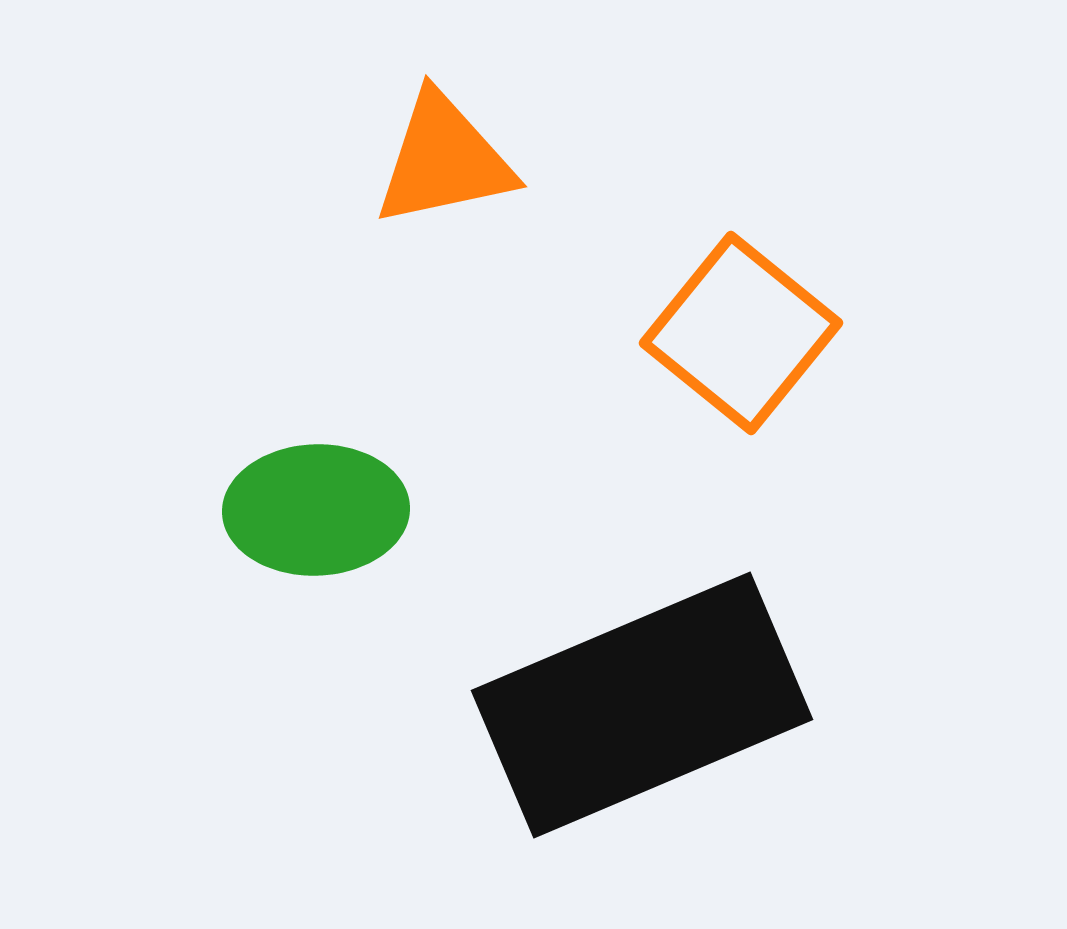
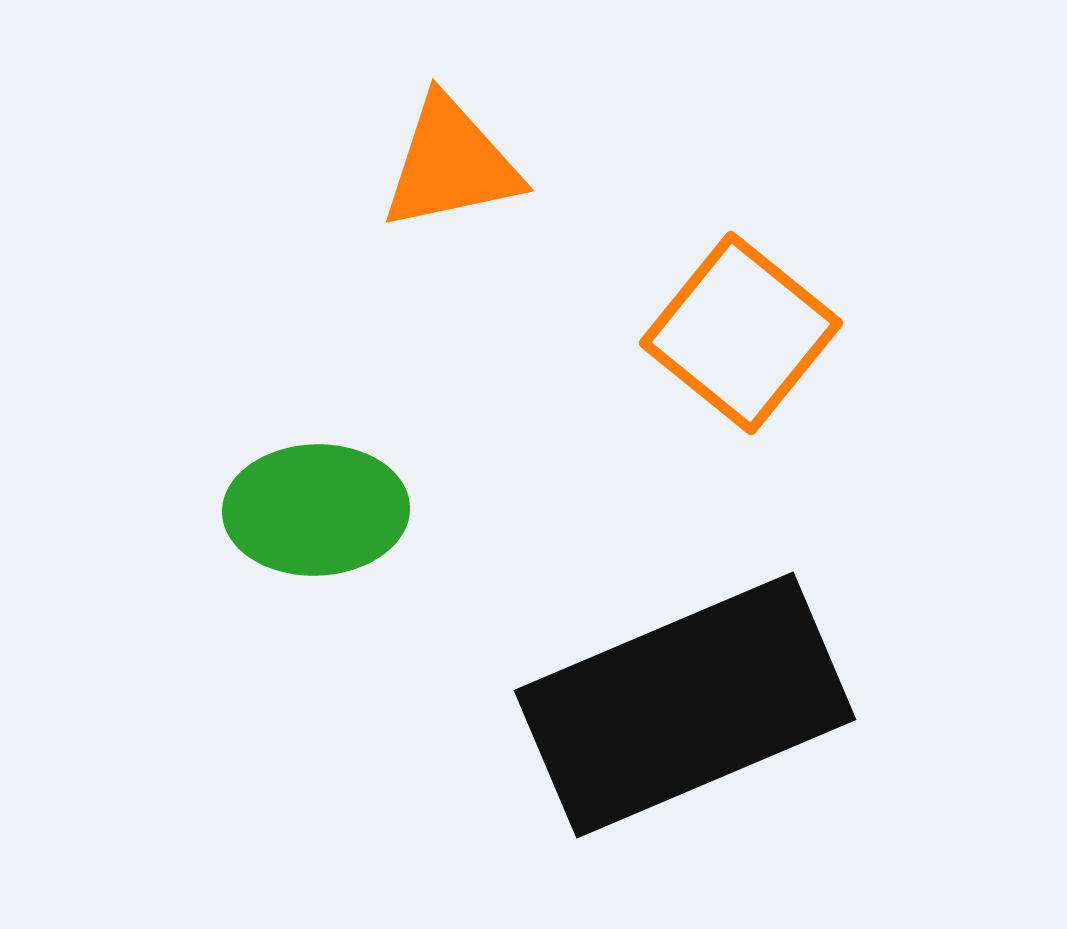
orange triangle: moved 7 px right, 4 px down
black rectangle: moved 43 px right
